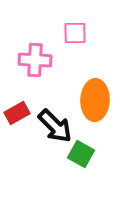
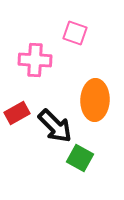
pink square: rotated 20 degrees clockwise
green square: moved 1 px left, 4 px down
